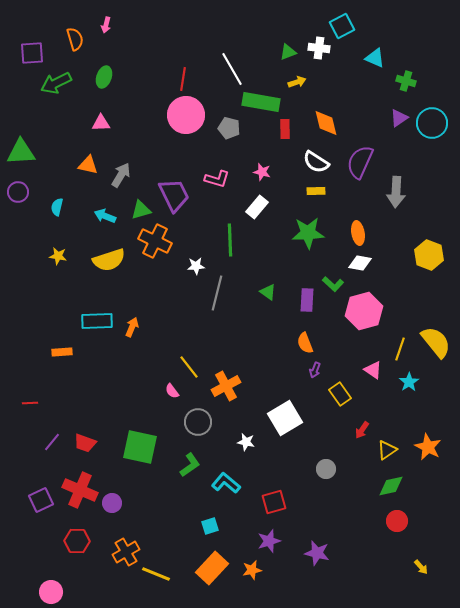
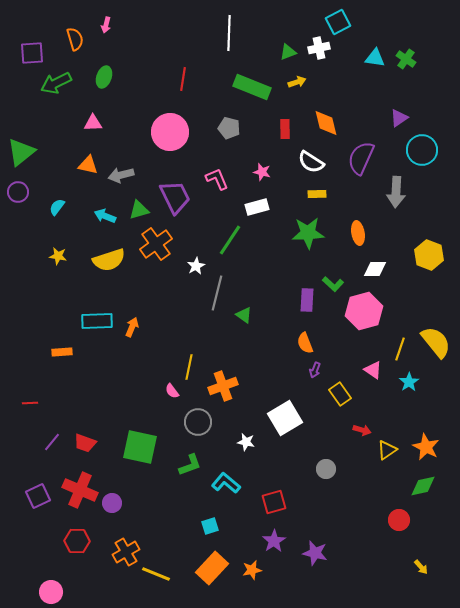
cyan square at (342, 26): moved 4 px left, 4 px up
white cross at (319, 48): rotated 20 degrees counterclockwise
cyan triangle at (375, 58): rotated 15 degrees counterclockwise
white line at (232, 69): moved 3 px left, 36 px up; rotated 32 degrees clockwise
green cross at (406, 81): moved 22 px up; rotated 18 degrees clockwise
green rectangle at (261, 102): moved 9 px left, 15 px up; rotated 12 degrees clockwise
pink circle at (186, 115): moved 16 px left, 17 px down
pink triangle at (101, 123): moved 8 px left
cyan circle at (432, 123): moved 10 px left, 27 px down
green triangle at (21, 152): rotated 36 degrees counterclockwise
white semicircle at (316, 162): moved 5 px left
purple semicircle at (360, 162): moved 1 px right, 4 px up
gray arrow at (121, 175): rotated 135 degrees counterclockwise
pink L-shape at (217, 179): rotated 130 degrees counterclockwise
yellow rectangle at (316, 191): moved 1 px right, 3 px down
purple trapezoid at (174, 195): moved 1 px right, 2 px down
cyan semicircle at (57, 207): rotated 24 degrees clockwise
white rectangle at (257, 207): rotated 35 degrees clockwise
green triangle at (141, 210): moved 2 px left
green line at (230, 240): rotated 36 degrees clockwise
orange cross at (155, 241): moved 1 px right, 3 px down; rotated 28 degrees clockwise
white diamond at (360, 263): moved 15 px right, 6 px down; rotated 10 degrees counterclockwise
white star at (196, 266): rotated 24 degrees counterclockwise
green triangle at (268, 292): moved 24 px left, 23 px down
yellow line at (189, 367): rotated 50 degrees clockwise
orange cross at (226, 386): moved 3 px left; rotated 8 degrees clockwise
red arrow at (362, 430): rotated 108 degrees counterclockwise
orange star at (428, 447): moved 2 px left
green L-shape at (190, 465): rotated 15 degrees clockwise
green diamond at (391, 486): moved 32 px right
purple square at (41, 500): moved 3 px left, 4 px up
red circle at (397, 521): moved 2 px right, 1 px up
purple star at (269, 541): moved 5 px right; rotated 15 degrees counterclockwise
purple star at (317, 553): moved 2 px left
